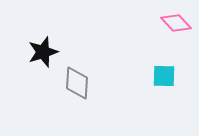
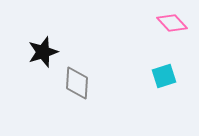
pink diamond: moved 4 px left
cyan square: rotated 20 degrees counterclockwise
